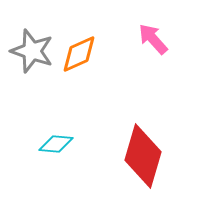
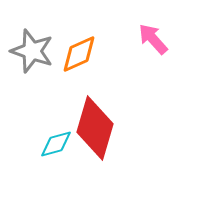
cyan diamond: rotated 20 degrees counterclockwise
red diamond: moved 48 px left, 28 px up
